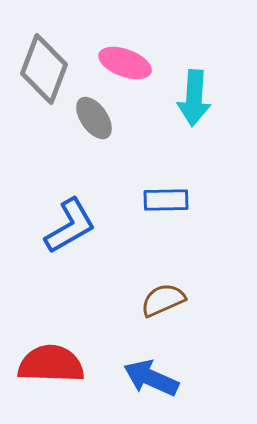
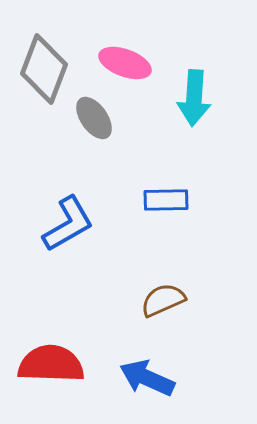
blue L-shape: moved 2 px left, 2 px up
blue arrow: moved 4 px left
